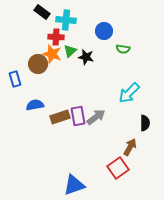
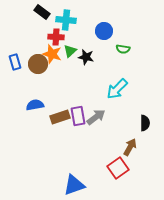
blue rectangle: moved 17 px up
cyan arrow: moved 12 px left, 4 px up
